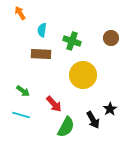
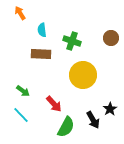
cyan semicircle: rotated 16 degrees counterclockwise
cyan line: rotated 30 degrees clockwise
